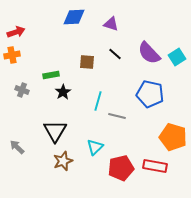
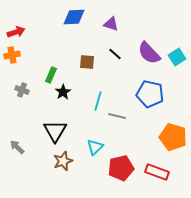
green rectangle: rotated 56 degrees counterclockwise
red rectangle: moved 2 px right, 6 px down; rotated 10 degrees clockwise
